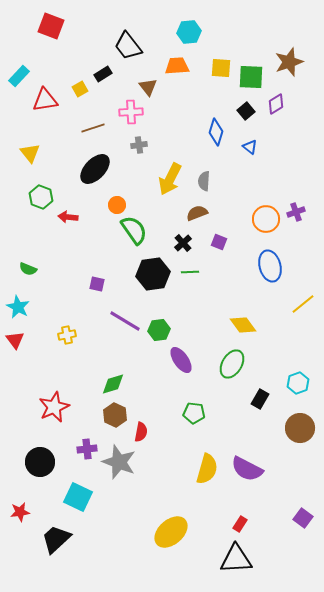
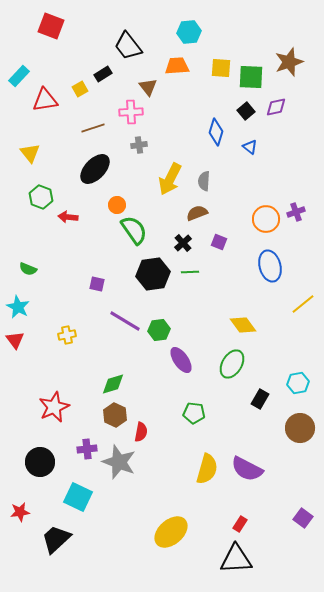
purple diamond at (276, 104): moved 3 px down; rotated 20 degrees clockwise
cyan hexagon at (298, 383): rotated 10 degrees clockwise
